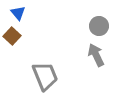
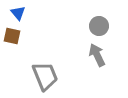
brown square: rotated 30 degrees counterclockwise
gray arrow: moved 1 px right
